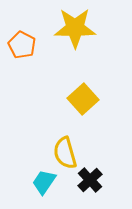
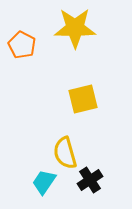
yellow square: rotated 28 degrees clockwise
black cross: rotated 10 degrees clockwise
